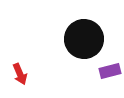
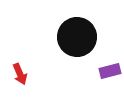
black circle: moved 7 px left, 2 px up
